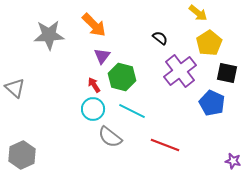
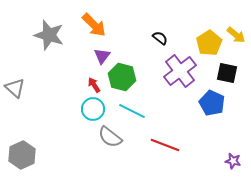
yellow arrow: moved 38 px right, 22 px down
gray star: rotated 20 degrees clockwise
